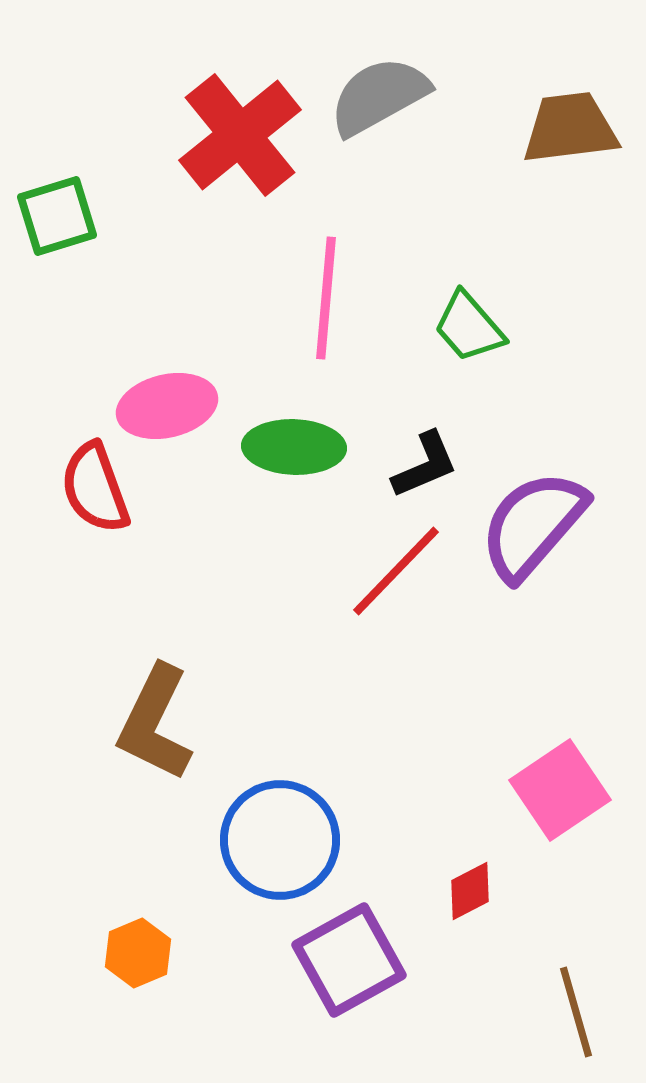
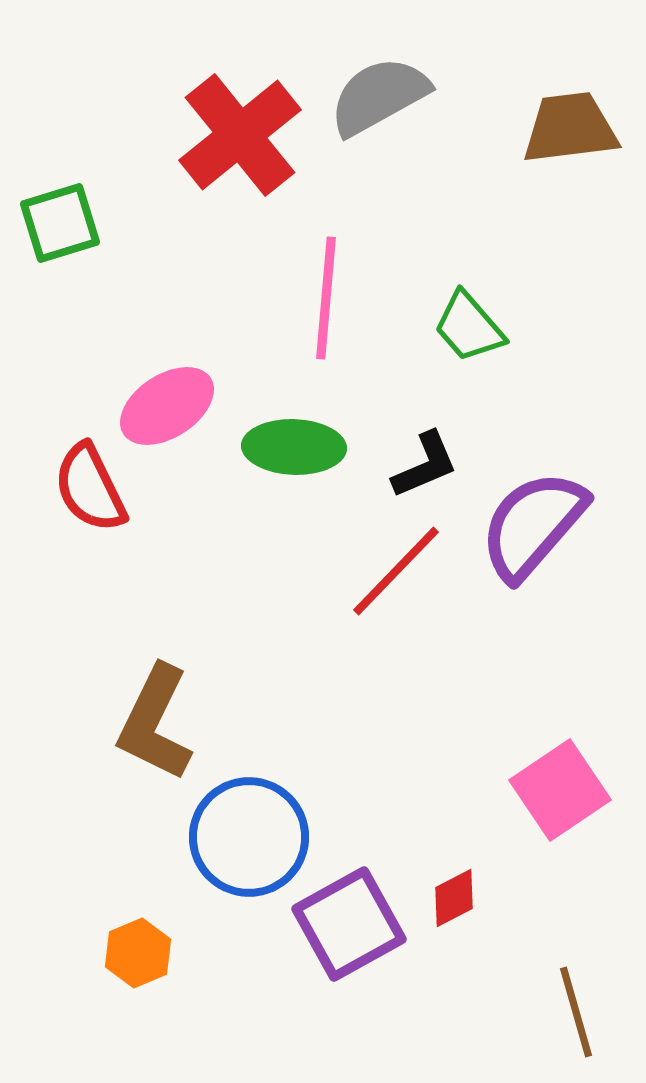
green square: moved 3 px right, 7 px down
pink ellipse: rotated 20 degrees counterclockwise
red semicircle: moved 5 px left; rotated 6 degrees counterclockwise
blue circle: moved 31 px left, 3 px up
red diamond: moved 16 px left, 7 px down
purple square: moved 36 px up
